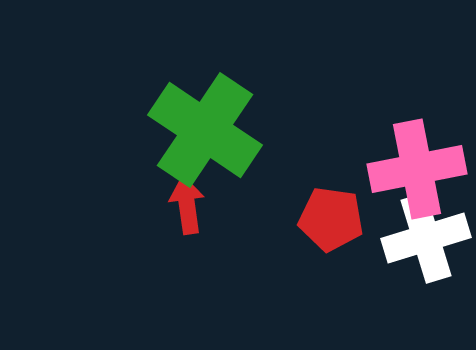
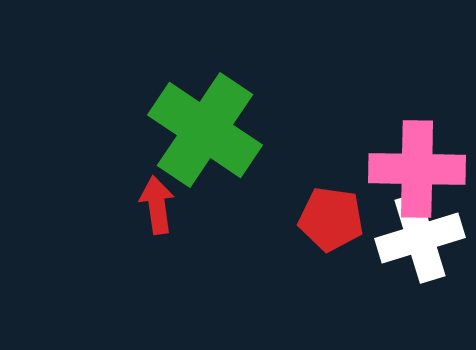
pink cross: rotated 12 degrees clockwise
red arrow: moved 30 px left
white cross: moved 6 px left
